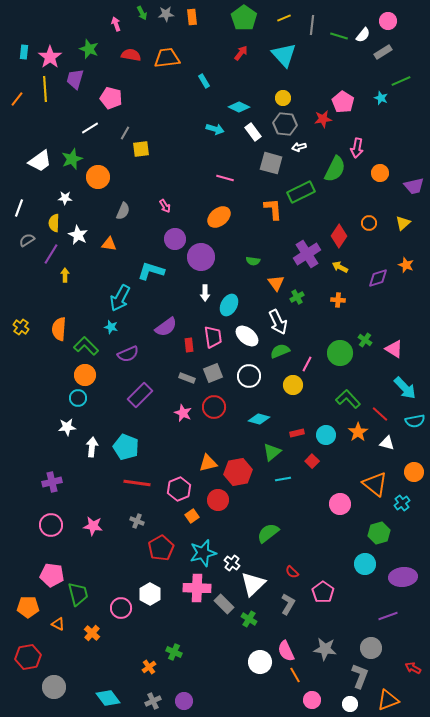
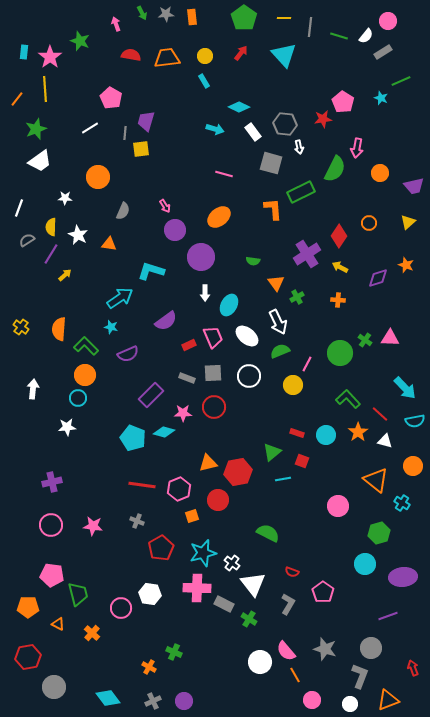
yellow line at (284, 18): rotated 24 degrees clockwise
gray line at (312, 25): moved 2 px left, 2 px down
white semicircle at (363, 35): moved 3 px right, 1 px down
green star at (89, 49): moved 9 px left, 8 px up
purple trapezoid at (75, 79): moved 71 px right, 42 px down
pink pentagon at (111, 98): rotated 15 degrees clockwise
yellow circle at (283, 98): moved 78 px left, 42 px up
gray line at (125, 133): rotated 24 degrees counterclockwise
white arrow at (299, 147): rotated 88 degrees counterclockwise
green star at (72, 159): moved 36 px left, 30 px up
pink line at (225, 178): moved 1 px left, 4 px up
yellow semicircle at (54, 223): moved 3 px left, 4 px down
yellow triangle at (403, 223): moved 5 px right, 1 px up
purple circle at (175, 239): moved 9 px up
yellow arrow at (65, 275): rotated 48 degrees clockwise
cyan arrow at (120, 298): rotated 152 degrees counterclockwise
purple semicircle at (166, 327): moved 6 px up
pink trapezoid at (213, 337): rotated 15 degrees counterclockwise
red rectangle at (189, 345): rotated 72 degrees clockwise
pink triangle at (394, 349): moved 4 px left, 11 px up; rotated 30 degrees counterclockwise
gray square at (213, 373): rotated 18 degrees clockwise
purple rectangle at (140, 395): moved 11 px right
pink star at (183, 413): rotated 24 degrees counterclockwise
cyan diamond at (259, 419): moved 95 px left, 13 px down
red rectangle at (297, 433): rotated 32 degrees clockwise
white triangle at (387, 443): moved 2 px left, 2 px up
white arrow at (92, 447): moved 59 px left, 58 px up
cyan pentagon at (126, 447): moved 7 px right, 9 px up
red square at (312, 461): moved 10 px left; rotated 24 degrees counterclockwise
orange circle at (414, 472): moved 1 px left, 6 px up
red line at (137, 483): moved 5 px right, 2 px down
orange triangle at (375, 484): moved 1 px right, 4 px up
cyan cross at (402, 503): rotated 21 degrees counterclockwise
pink circle at (340, 504): moved 2 px left, 2 px down
orange square at (192, 516): rotated 16 degrees clockwise
green semicircle at (268, 533): rotated 65 degrees clockwise
red semicircle at (292, 572): rotated 24 degrees counterclockwise
white triangle at (253, 584): rotated 24 degrees counterclockwise
white hexagon at (150, 594): rotated 20 degrees counterclockwise
gray rectangle at (224, 604): rotated 18 degrees counterclockwise
gray star at (325, 649): rotated 10 degrees clockwise
pink semicircle at (286, 651): rotated 15 degrees counterclockwise
orange cross at (149, 667): rotated 24 degrees counterclockwise
red arrow at (413, 668): rotated 42 degrees clockwise
